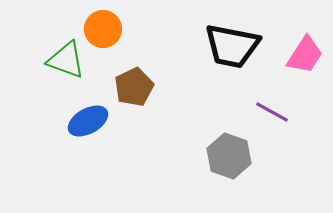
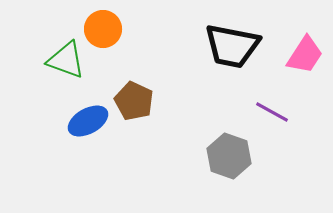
brown pentagon: moved 14 px down; rotated 21 degrees counterclockwise
